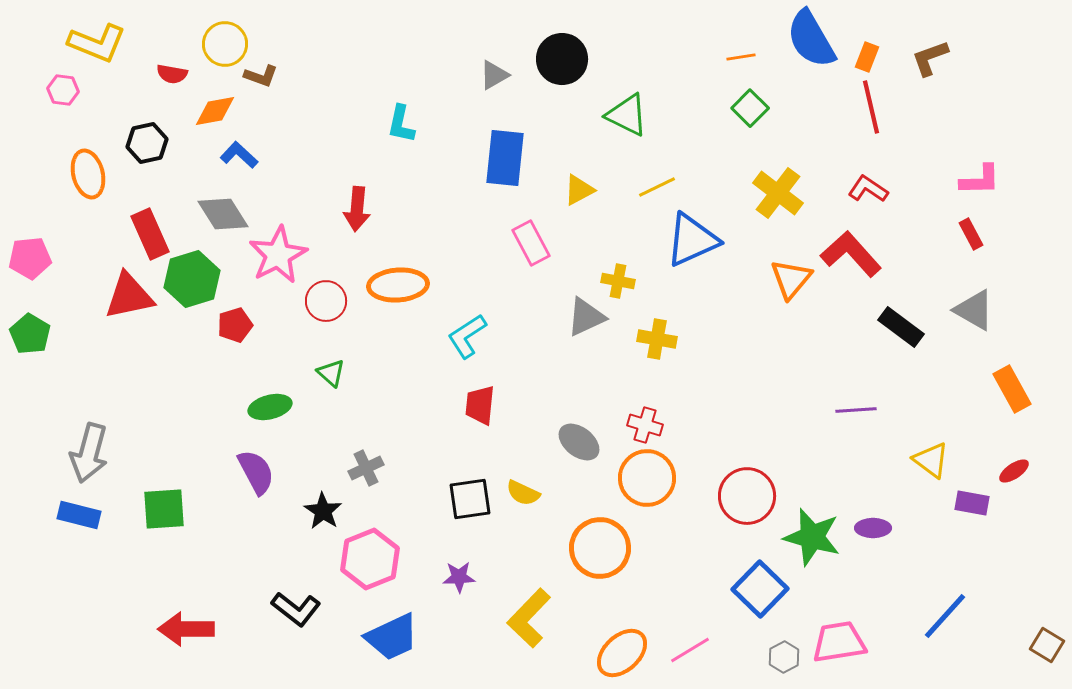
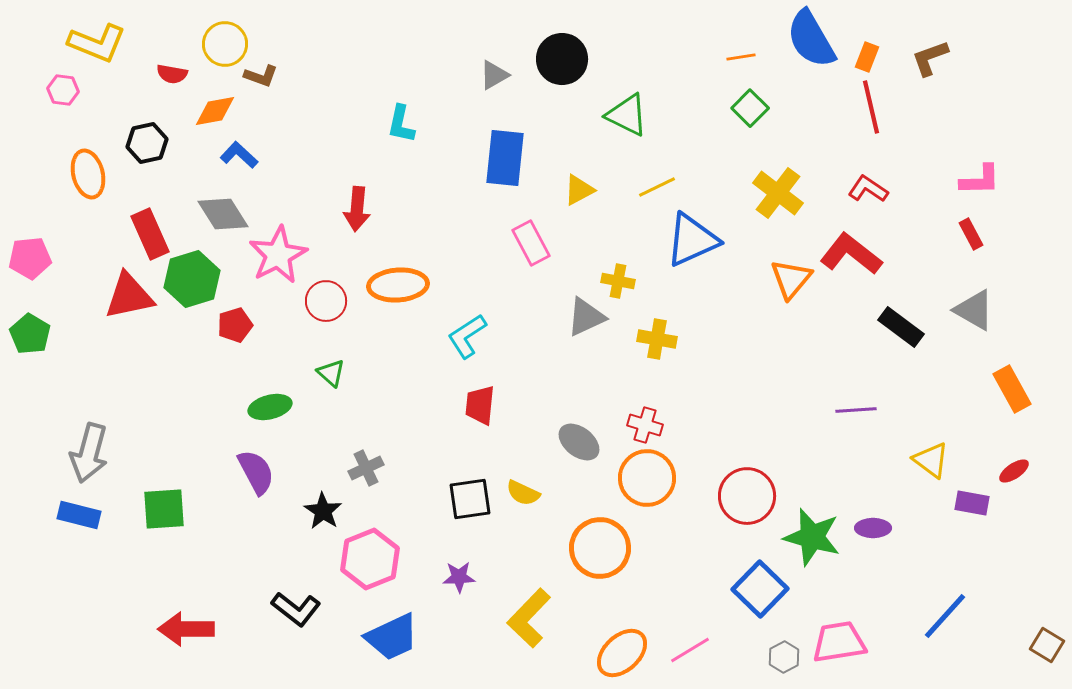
red L-shape at (851, 254): rotated 10 degrees counterclockwise
